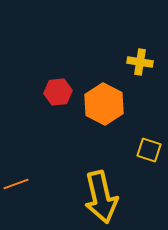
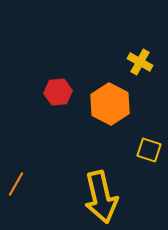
yellow cross: rotated 20 degrees clockwise
orange hexagon: moved 6 px right
orange line: rotated 40 degrees counterclockwise
